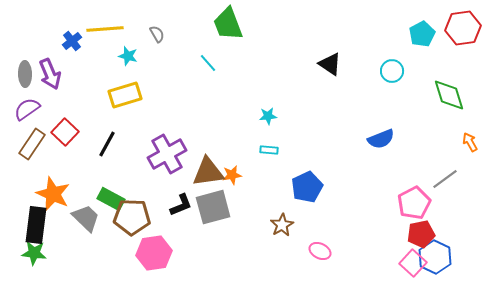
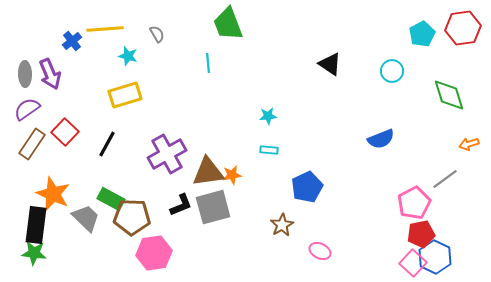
cyan line at (208, 63): rotated 36 degrees clockwise
orange arrow at (470, 142): moved 1 px left, 2 px down; rotated 78 degrees counterclockwise
